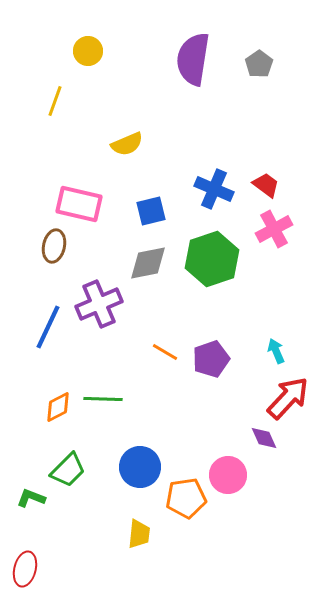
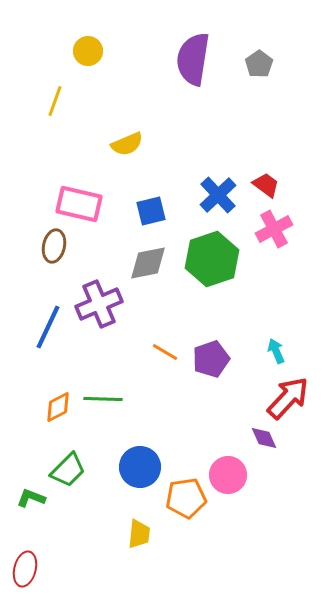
blue cross: moved 4 px right, 6 px down; rotated 24 degrees clockwise
